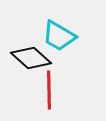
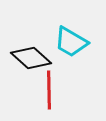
cyan trapezoid: moved 12 px right, 6 px down
